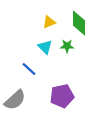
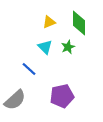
green star: moved 1 px right, 1 px down; rotated 24 degrees counterclockwise
